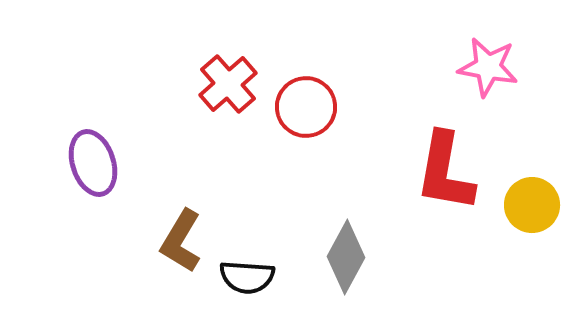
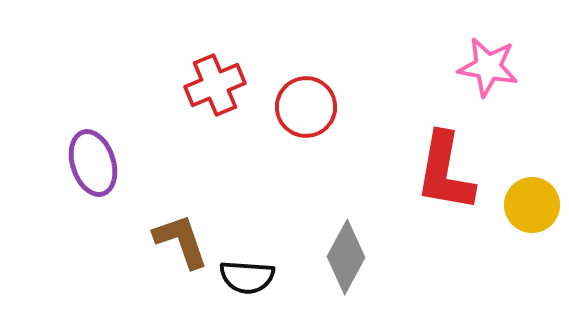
red cross: moved 13 px left, 1 px down; rotated 18 degrees clockwise
brown L-shape: rotated 130 degrees clockwise
